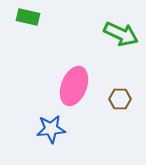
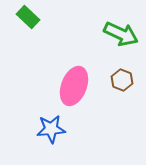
green rectangle: rotated 30 degrees clockwise
brown hexagon: moved 2 px right, 19 px up; rotated 20 degrees clockwise
